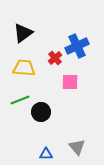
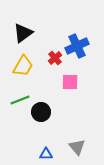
yellow trapezoid: moved 1 px left, 2 px up; rotated 115 degrees clockwise
